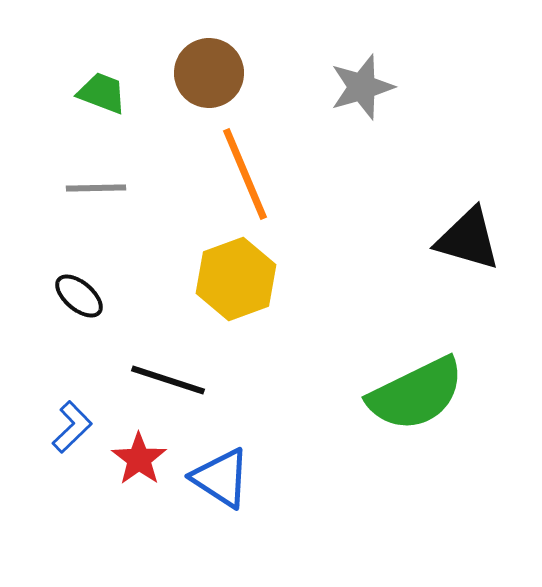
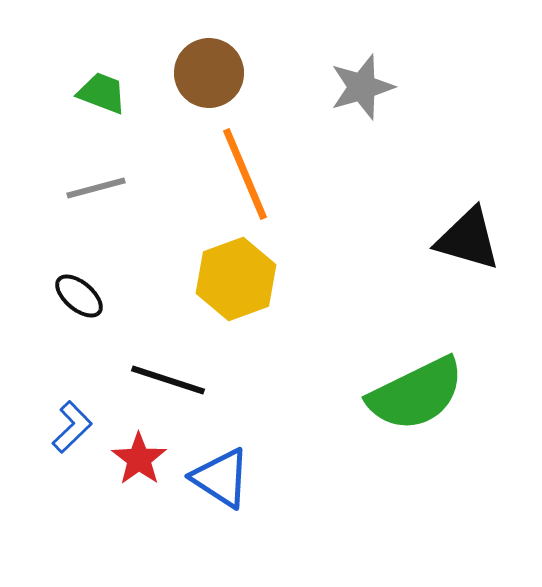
gray line: rotated 14 degrees counterclockwise
